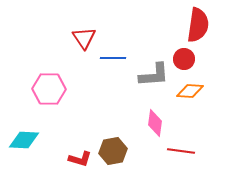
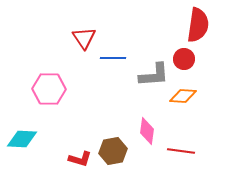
orange diamond: moved 7 px left, 5 px down
pink diamond: moved 8 px left, 8 px down
cyan diamond: moved 2 px left, 1 px up
